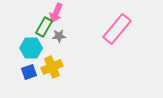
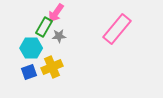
pink arrow: rotated 12 degrees clockwise
